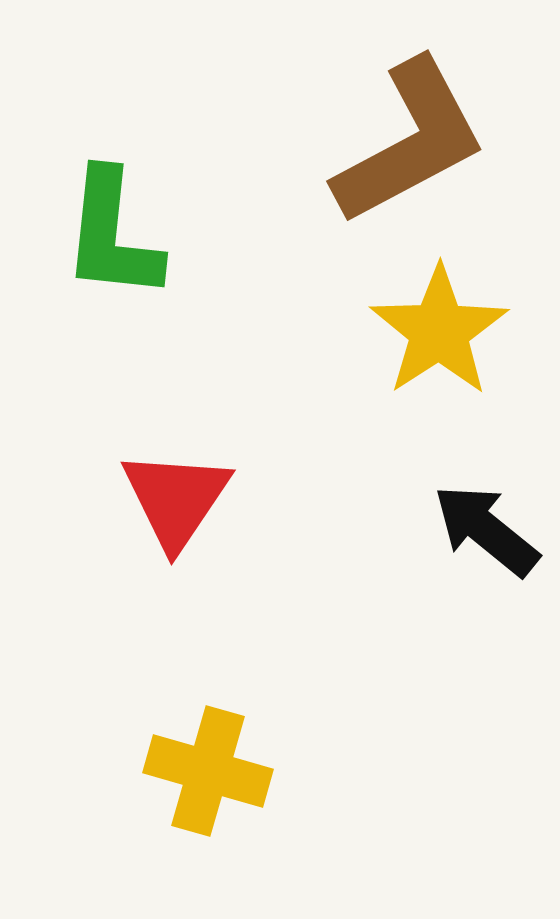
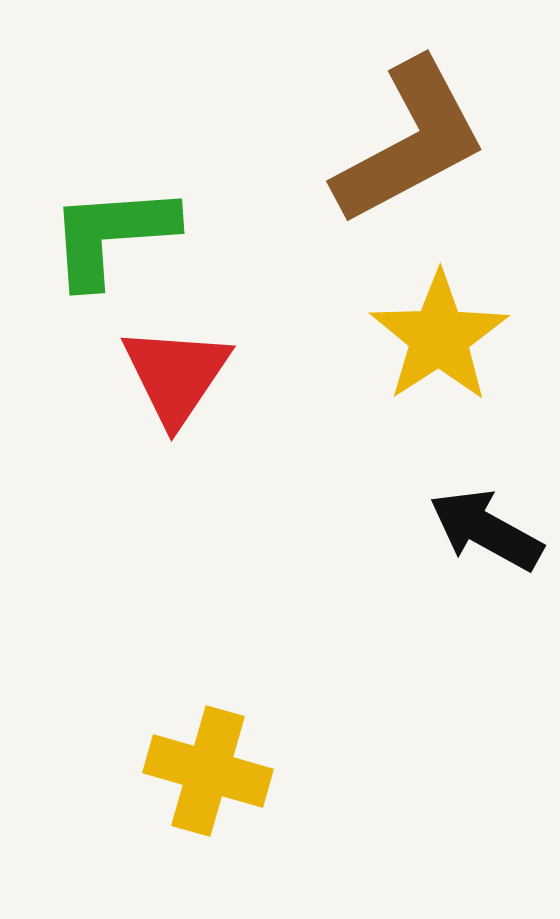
green L-shape: rotated 80 degrees clockwise
yellow star: moved 6 px down
red triangle: moved 124 px up
black arrow: rotated 10 degrees counterclockwise
